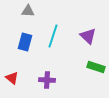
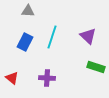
cyan line: moved 1 px left, 1 px down
blue rectangle: rotated 12 degrees clockwise
purple cross: moved 2 px up
